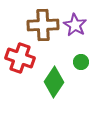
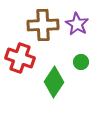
purple star: moved 2 px right, 1 px up
